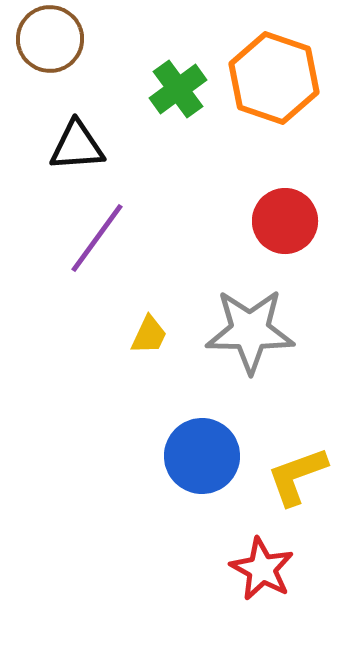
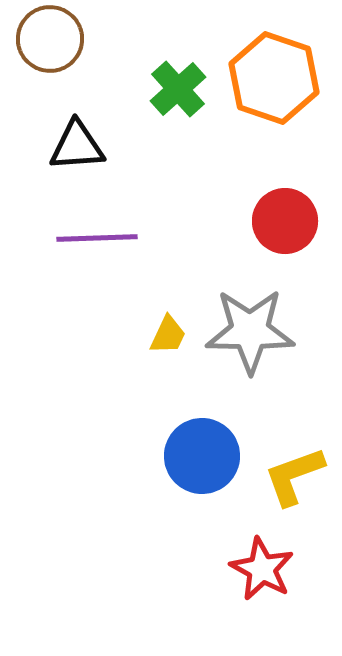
green cross: rotated 6 degrees counterclockwise
purple line: rotated 52 degrees clockwise
yellow trapezoid: moved 19 px right
yellow L-shape: moved 3 px left
